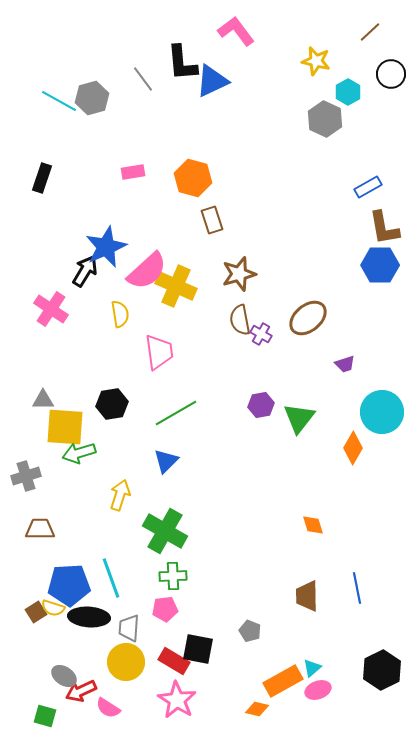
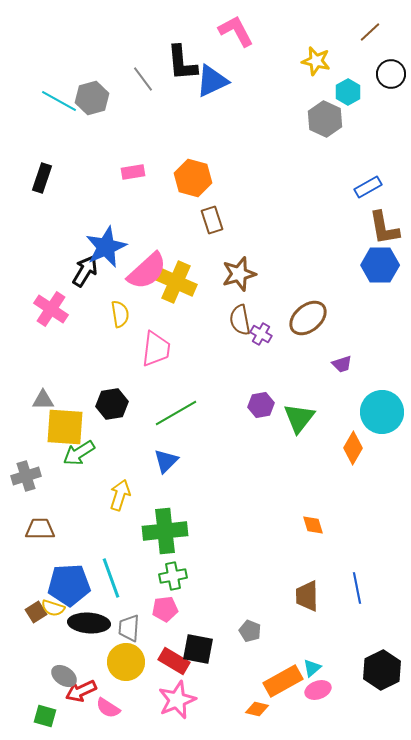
pink L-shape at (236, 31): rotated 9 degrees clockwise
yellow cross at (176, 286): moved 4 px up
pink trapezoid at (159, 352): moved 3 px left, 3 px up; rotated 15 degrees clockwise
purple trapezoid at (345, 364): moved 3 px left
green arrow at (79, 453): rotated 16 degrees counterclockwise
green cross at (165, 531): rotated 36 degrees counterclockwise
green cross at (173, 576): rotated 8 degrees counterclockwise
black ellipse at (89, 617): moved 6 px down
pink star at (177, 700): rotated 18 degrees clockwise
